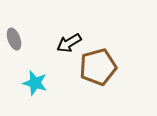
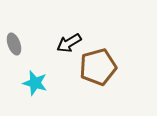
gray ellipse: moved 5 px down
